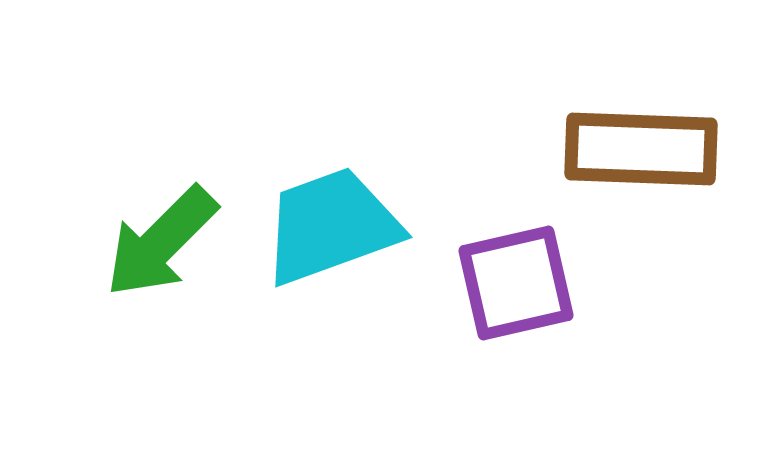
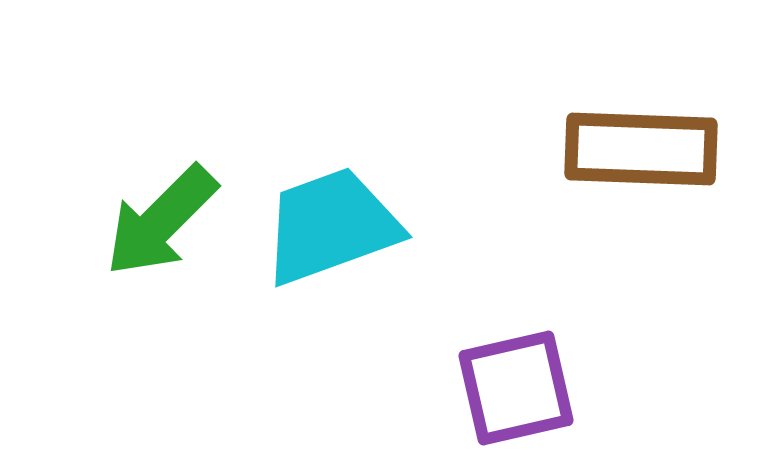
green arrow: moved 21 px up
purple square: moved 105 px down
